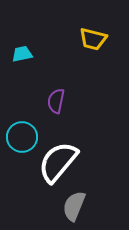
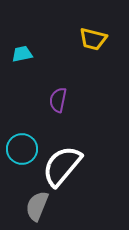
purple semicircle: moved 2 px right, 1 px up
cyan circle: moved 12 px down
white semicircle: moved 4 px right, 4 px down
gray semicircle: moved 37 px left
